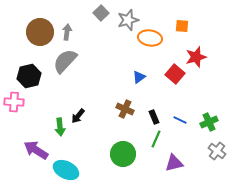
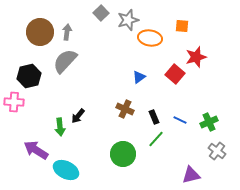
green line: rotated 18 degrees clockwise
purple triangle: moved 17 px right, 12 px down
